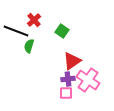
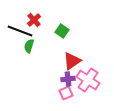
black line: moved 4 px right
pink square: rotated 24 degrees counterclockwise
